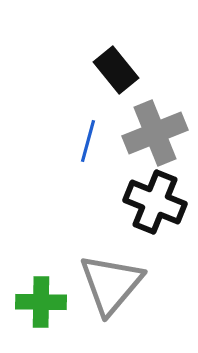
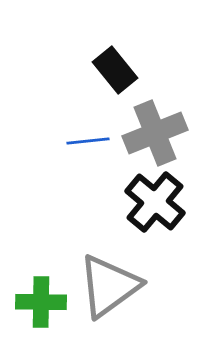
black rectangle: moved 1 px left
blue line: rotated 69 degrees clockwise
black cross: rotated 18 degrees clockwise
gray triangle: moved 2 px left, 2 px down; rotated 14 degrees clockwise
